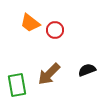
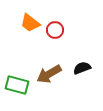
black semicircle: moved 5 px left, 2 px up
brown arrow: rotated 15 degrees clockwise
green rectangle: rotated 65 degrees counterclockwise
